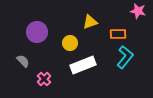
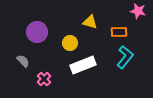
yellow triangle: rotated 35 degrees clockwise
orange rectangle: moved 1 px right, 2 px up
